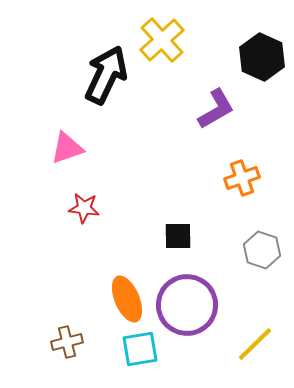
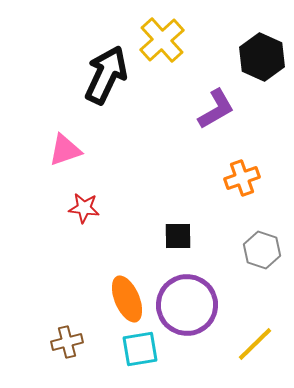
pink triangle: moved 2 px left, 2 px down
